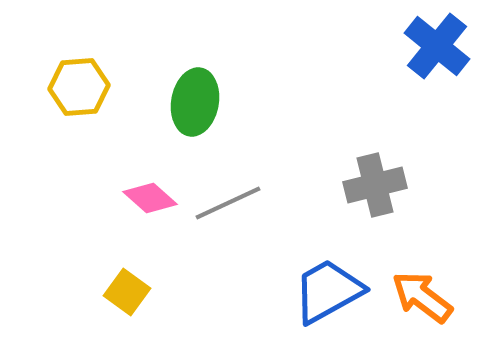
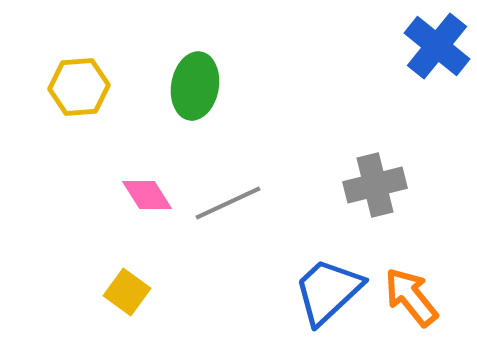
green ellipse: moved 16 px up
pink diamond: moved 3 px left, 3 px up; rotated 16 degrees clockwise
blue trapezoid: rotated 14 degrees counterclockwise
orange arrow: moved 11 px left; rotated 14 degrees clockwise
